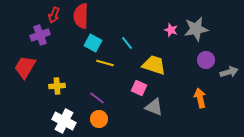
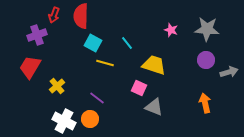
gray star: moved 11 px right; rotated 15 degrees clockwise
purple cross: moved 3 px left
red trapezoid: moved 5 px right
yellow cross: rotated 35 degrees counterclockwise
orange arrow: moved 5 px right, 5 px down
orange circle: moved 9 px left
